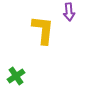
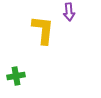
green cross: rotated 24 degrees clockwise
